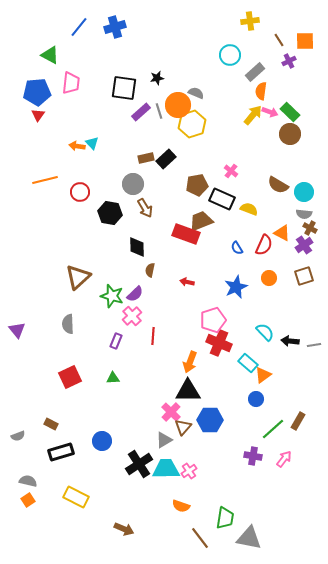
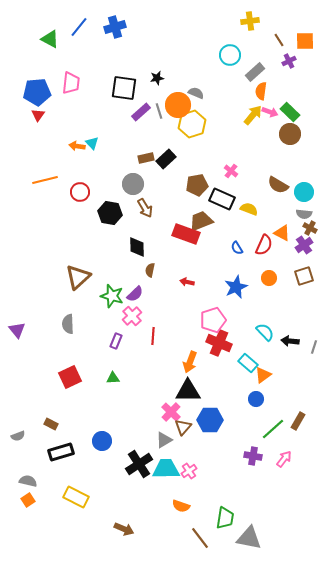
green triangle at (50, 55): moved 16 px up
gray line at (314, 345): moved 2 px down; rotated 64 degrees counterclockwise
